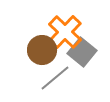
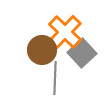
gray square: moved 1 px down; rotated 8 degrees clockwise
gray line: rotated 48 degrees counterclockwise
